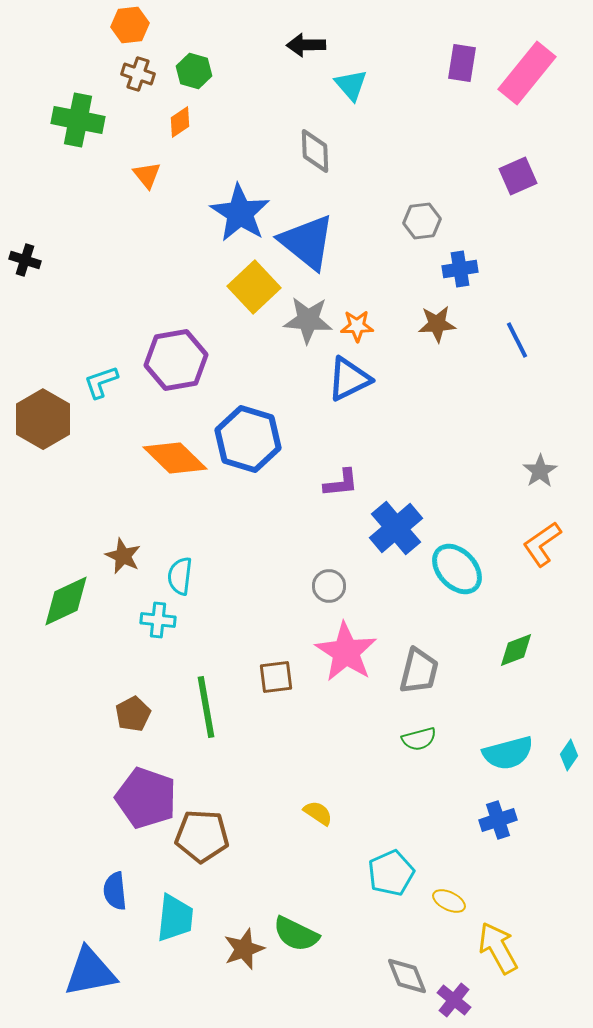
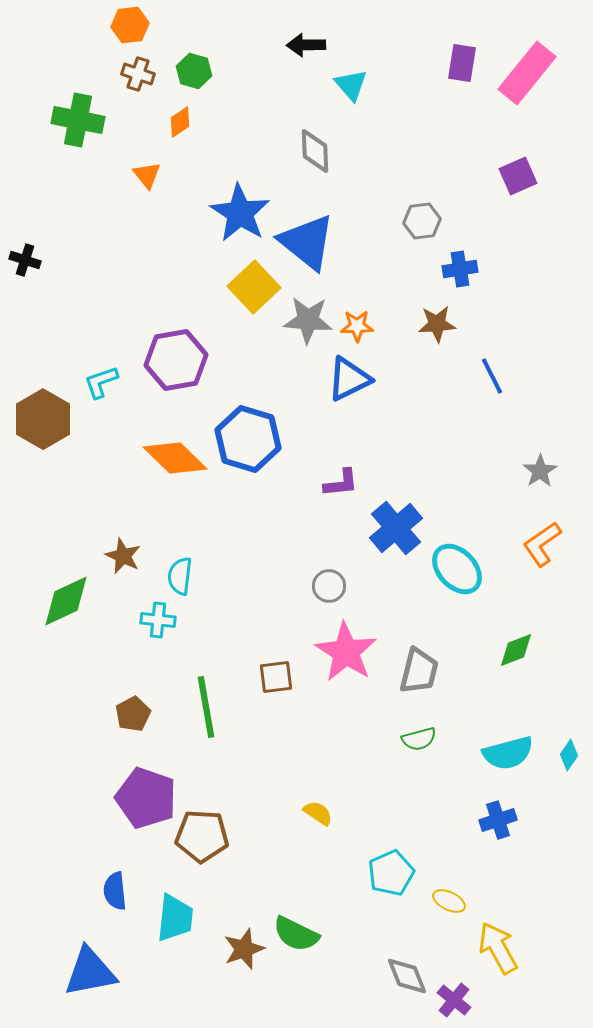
blue line at (517, 340): moved 25 px left, 36 px down
